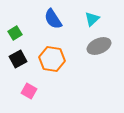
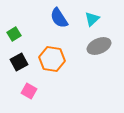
blue semicircle: moved 6 px right, 1 px up
green square: moved 1 px left, 1 px down
black square: moved 1 px right, 3 px down
